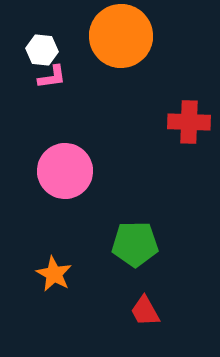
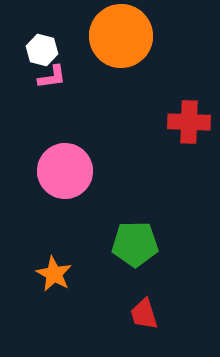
white hexagon: rotated 8 degrees clockwise
red trapezoid: moved 1 px left, 3 px down; rotated 12 degrees clockwise
